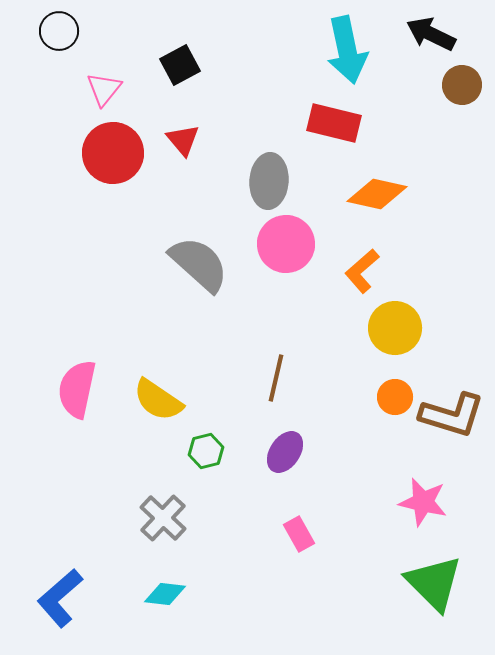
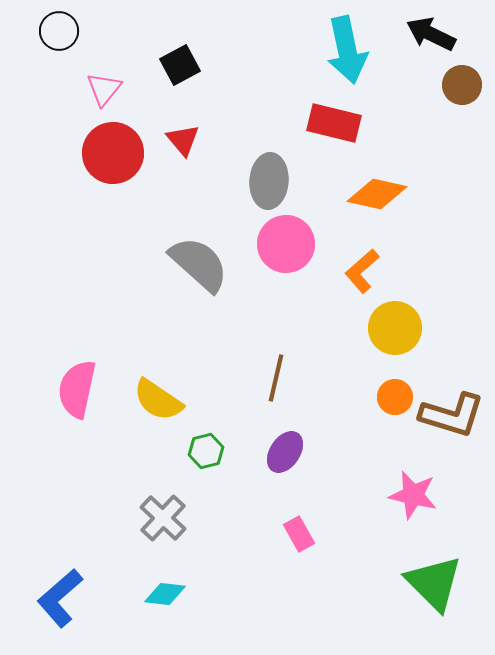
pink star: moved 10 px left, 7 px up
